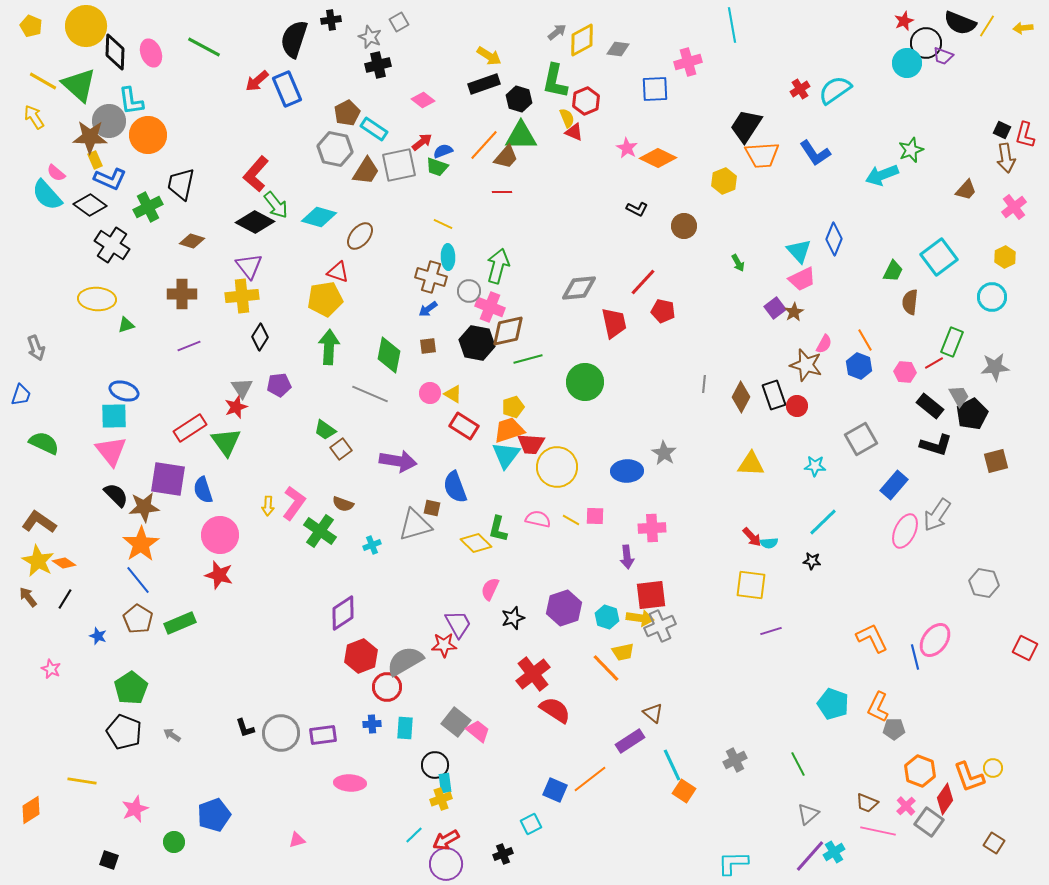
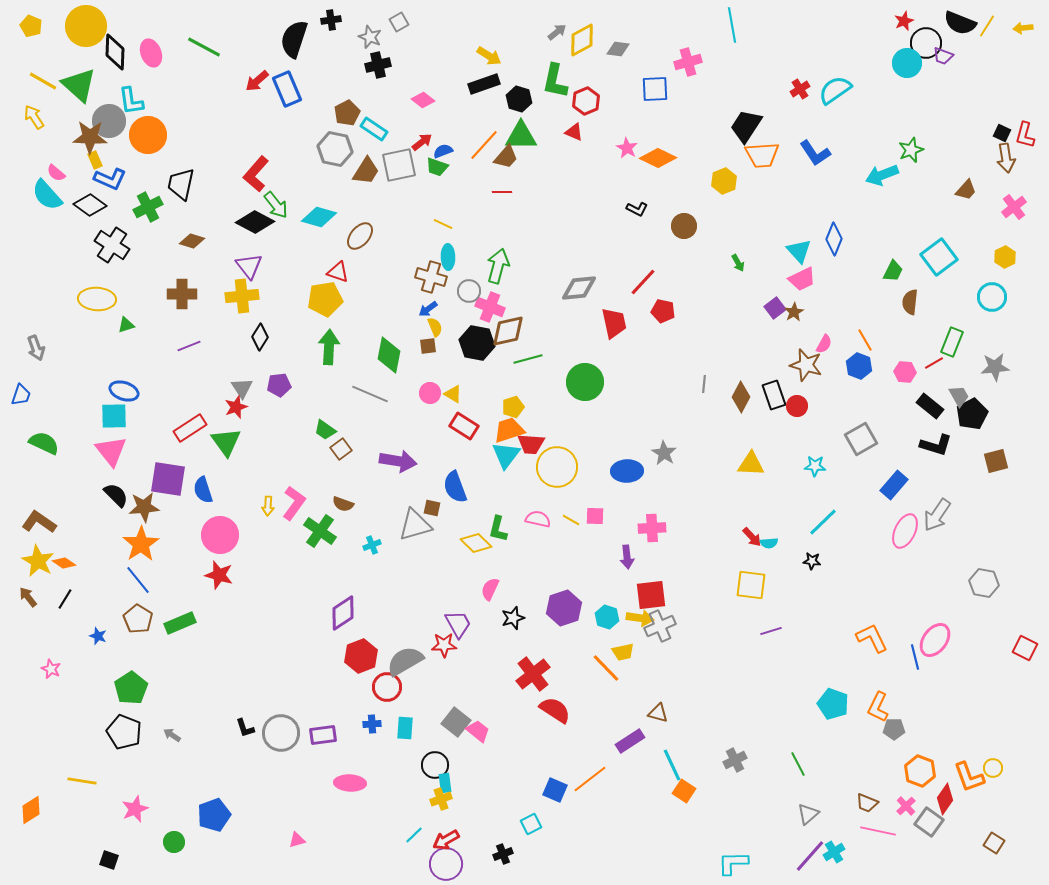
yellow semicircle at (567, 118): moved 132 px left, 209 px down
black square at (1002, 130): moved 3 px down
brown triangle at (653, 713): moved 5 px right; rotated 25 degrees counterclockwise
